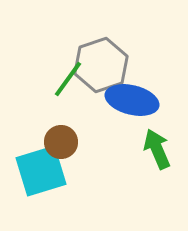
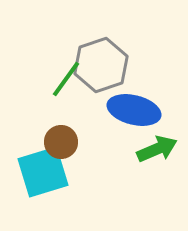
green line: moved 2 px left
blue ellipse: moved 2 px right, 10 px down
green arrow: rotated 90 degrees clockwise
cyan square: moved 2 px right, 1 px down
